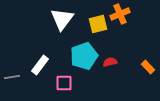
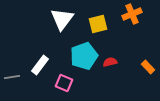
orange cross: moved 12 px right
pink square: rotated 24 degrees clockwise
